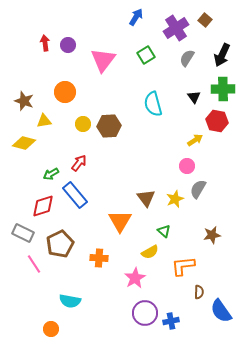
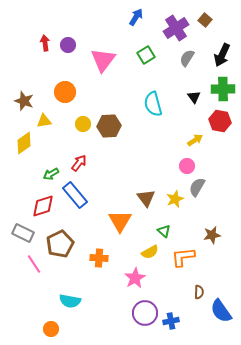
red hexagon at (217, 121): moved 3 px right
yellow diamond at (24, 143): rotated 50 degrees counterclockwise
gray semicircle at (198, 189): moved 1 px left, 2 px up
orange L-shape at (183, 266): moved 9 px up
